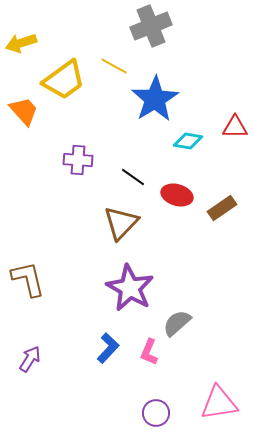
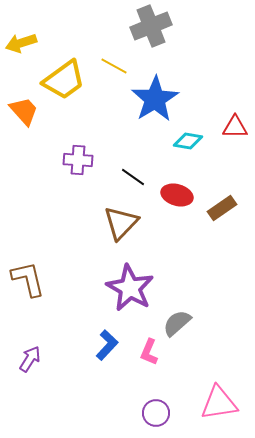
blue L-shape: moved 1 px left, 3 px up
